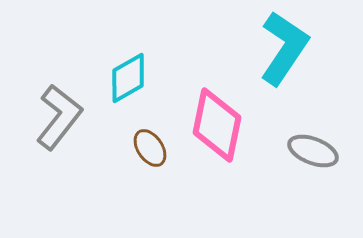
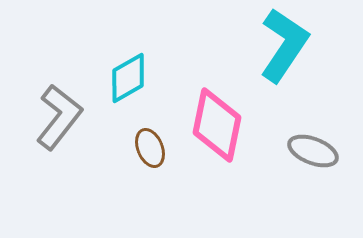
cyan L-shape: moved 3 px up
brown ellipse: rotated 12 degrees clockwise
